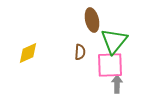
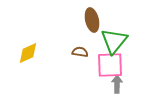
brown semicircle: rotated 84 degrees counterclockwise
